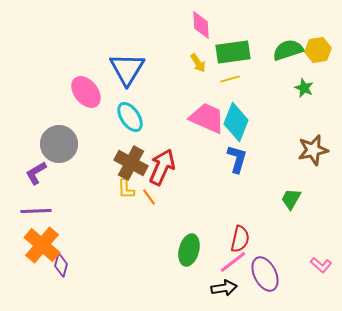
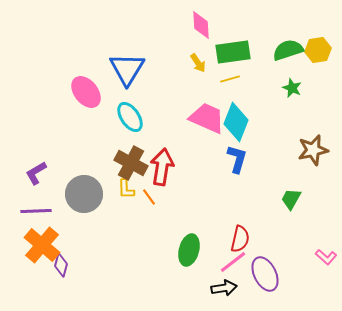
green star: moved 12 px left
gray circle: moved 25 px right, 50 px down
red arrow: rotated 15 degrees counterclockwise
pink L-shape: moved 5 px right, 8 px up
